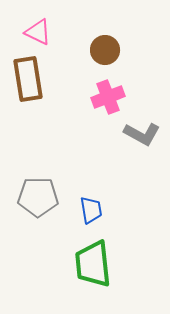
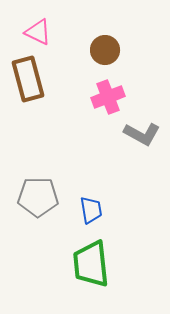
brown rectangle: rotated 6 degrees counterclockwise
green trapezoid: moved 2 px left
